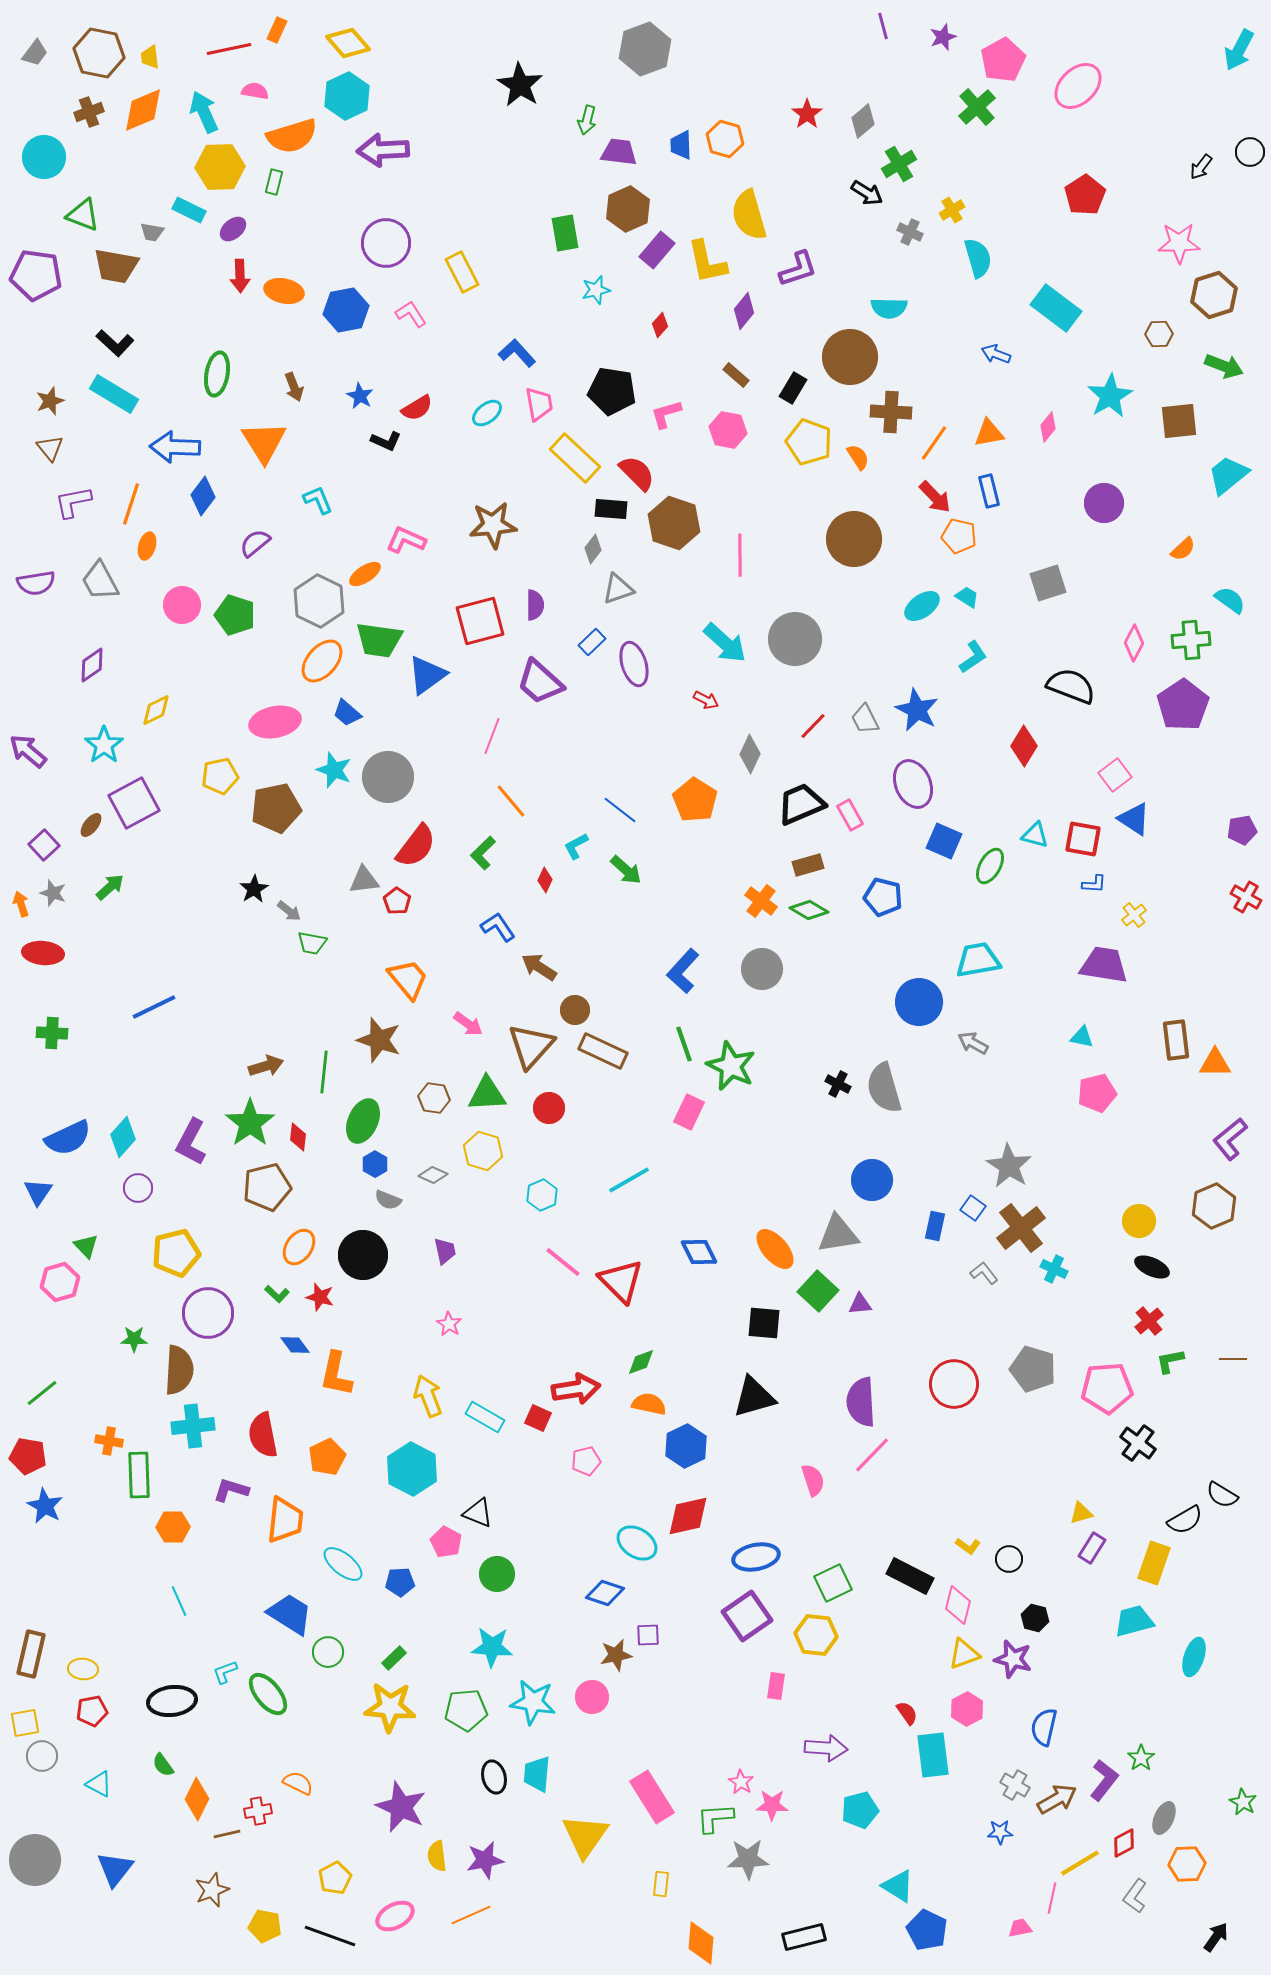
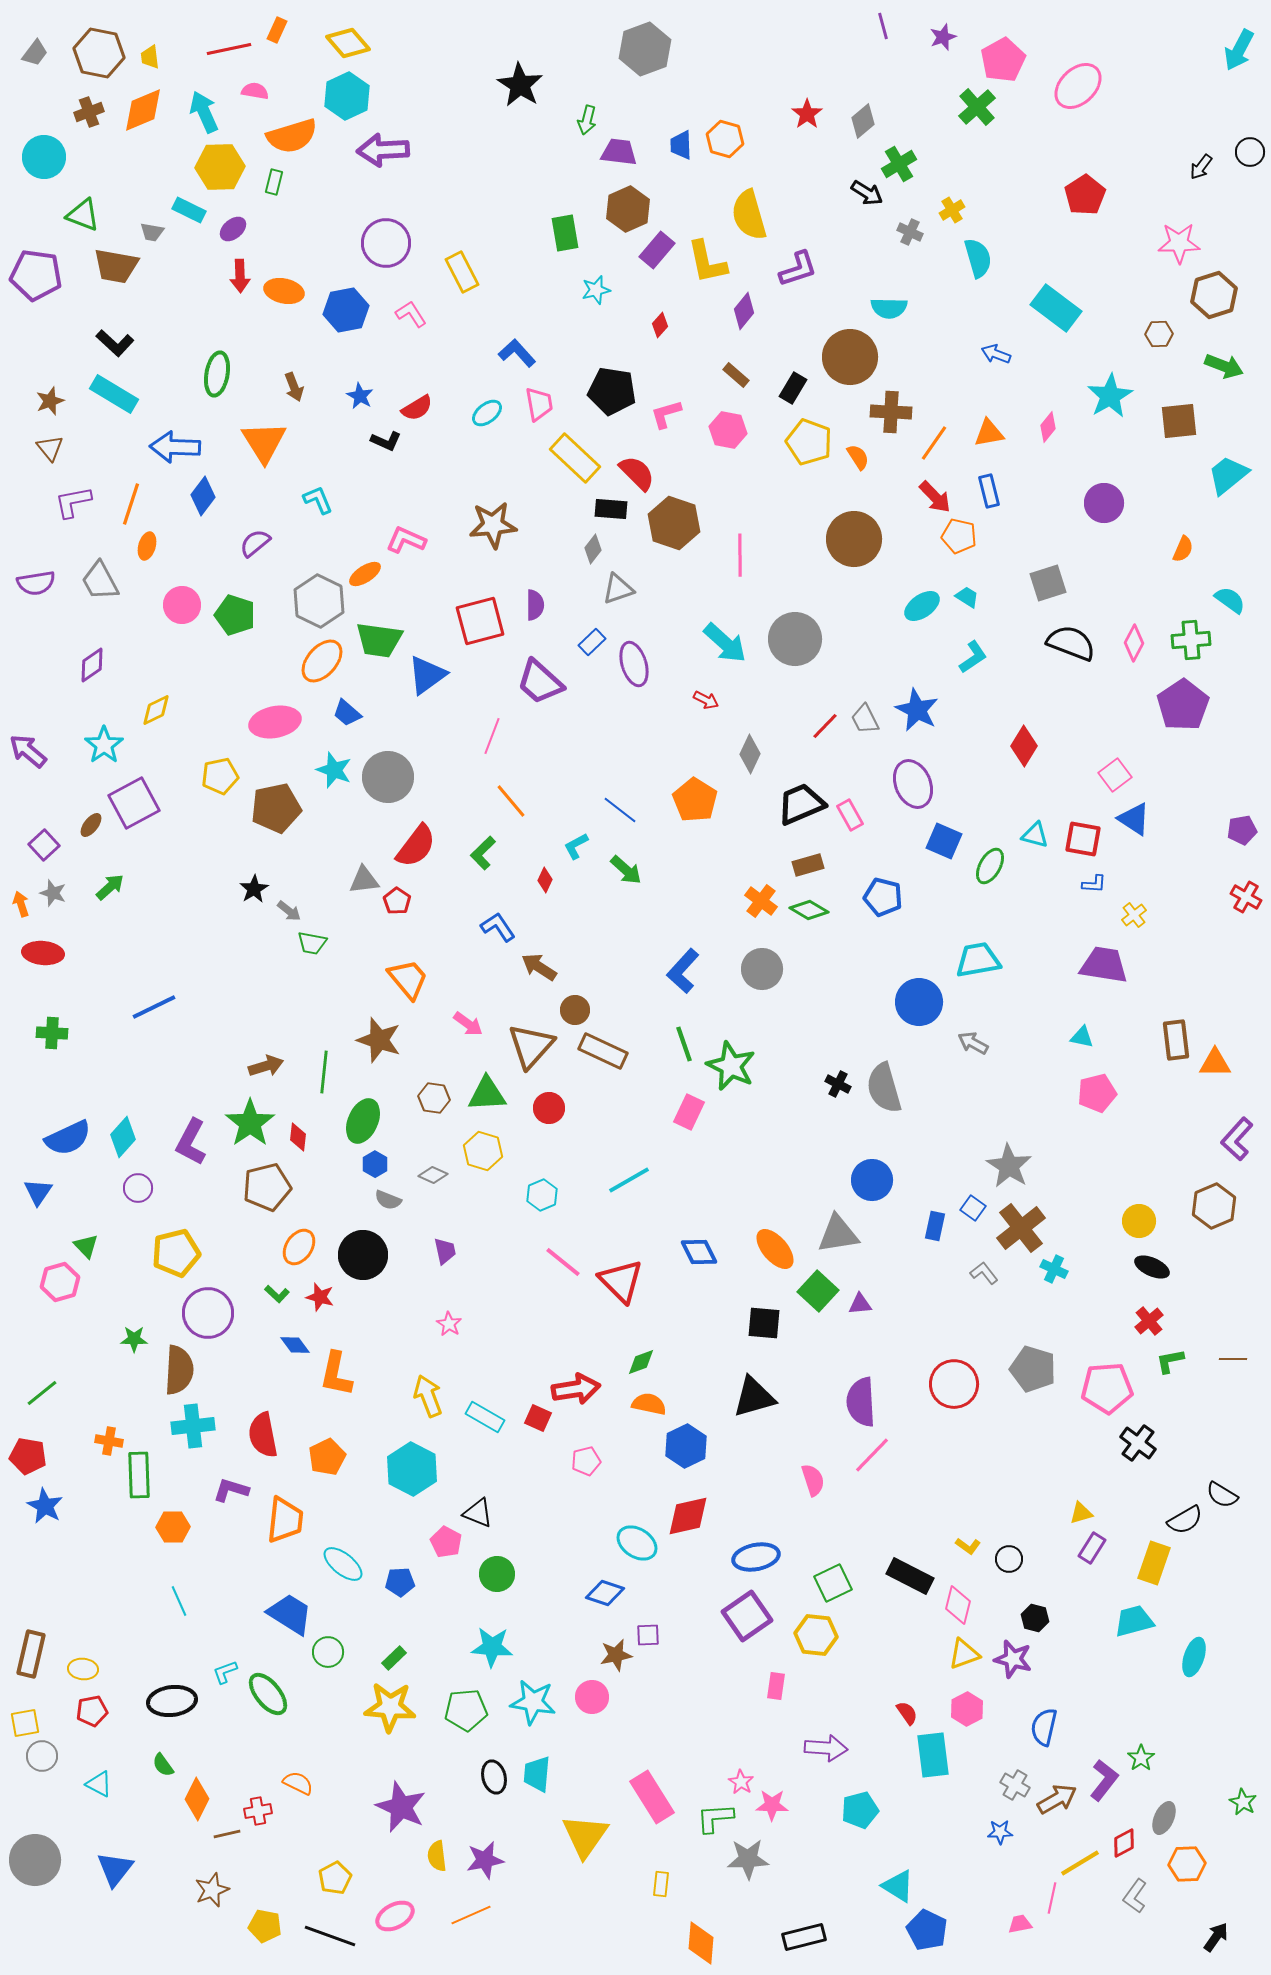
orange semicircle at (1183, 549): rotated 24 degrees counterclockwise
black semicircle at (1071, 686): moved 43 px up
red line at (813, 726): moved 12 px right
purple L-shape at (1230, 1139): moved 7 px right; rotated 9 degrees counterclockwise
pink trapezoid at (1020, 1928): moved 4 px up
